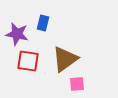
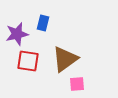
purple star: rotated 25 degrees counterclockwise
